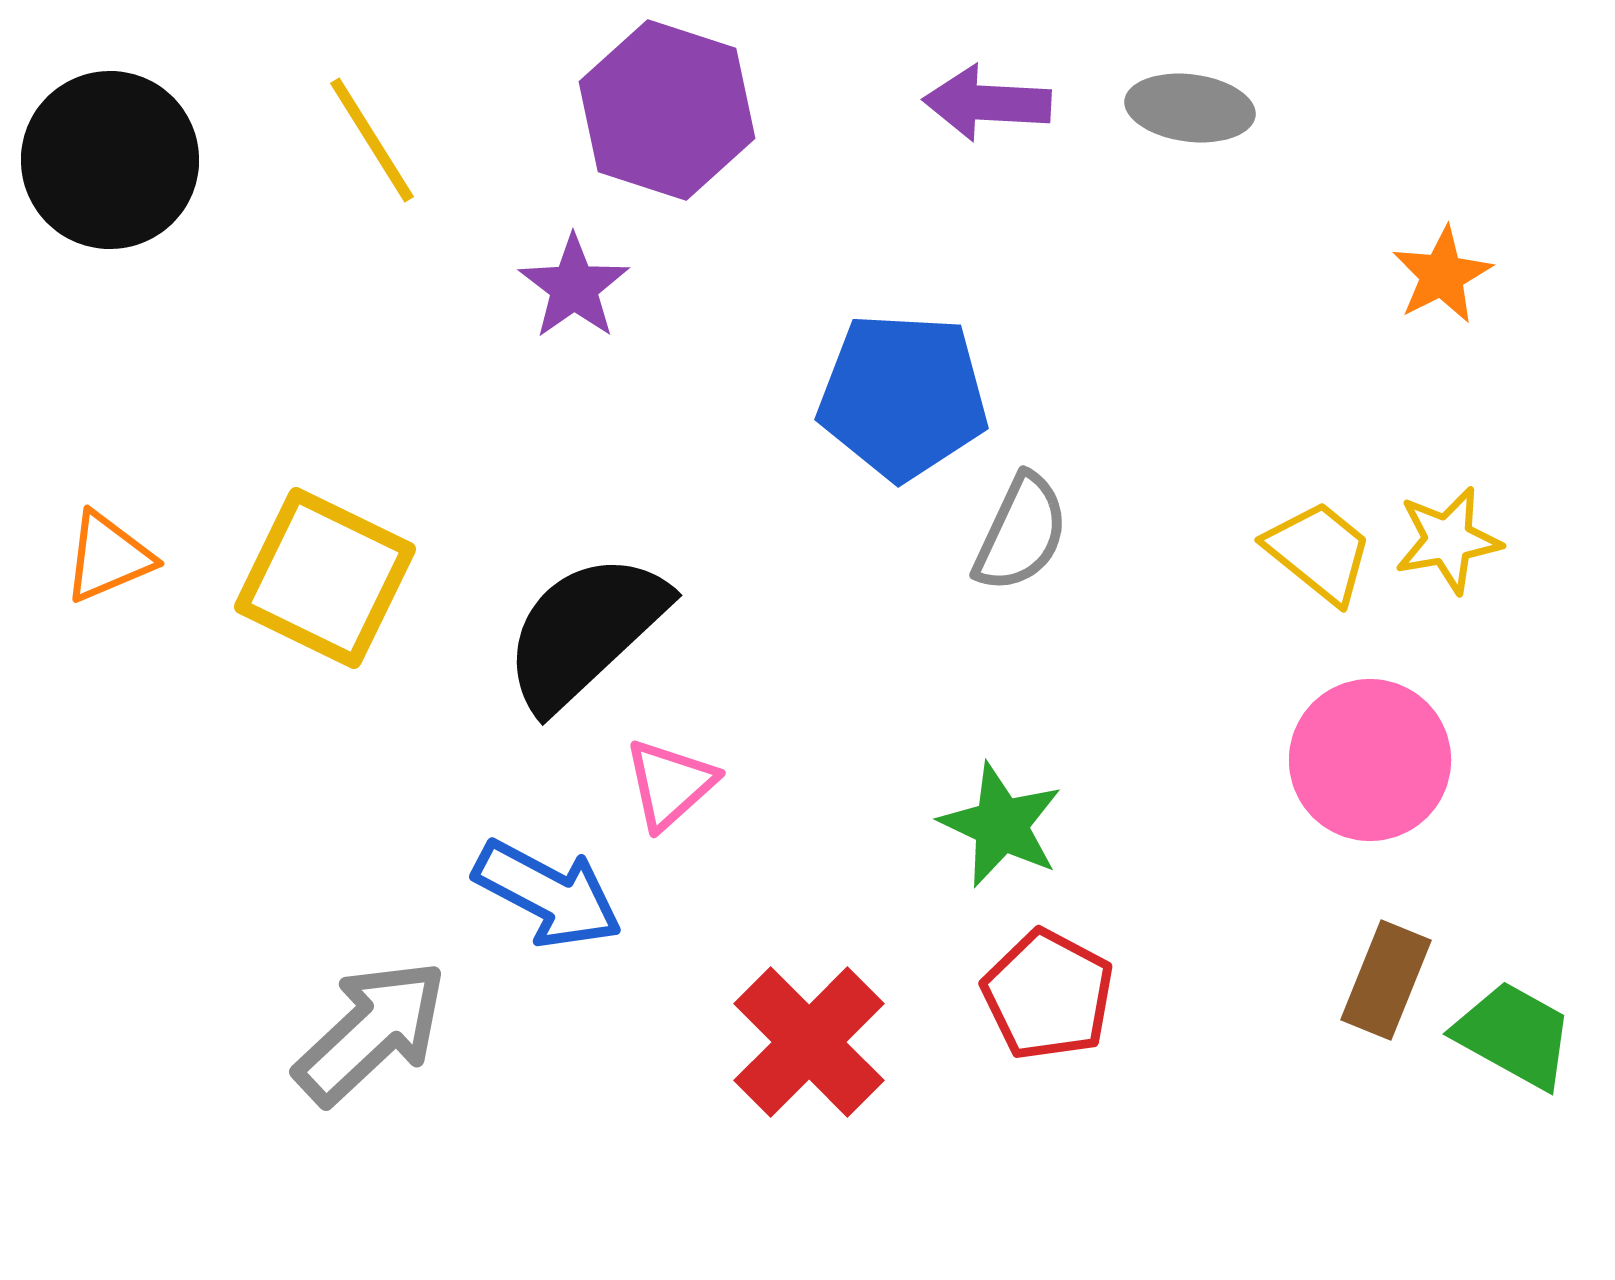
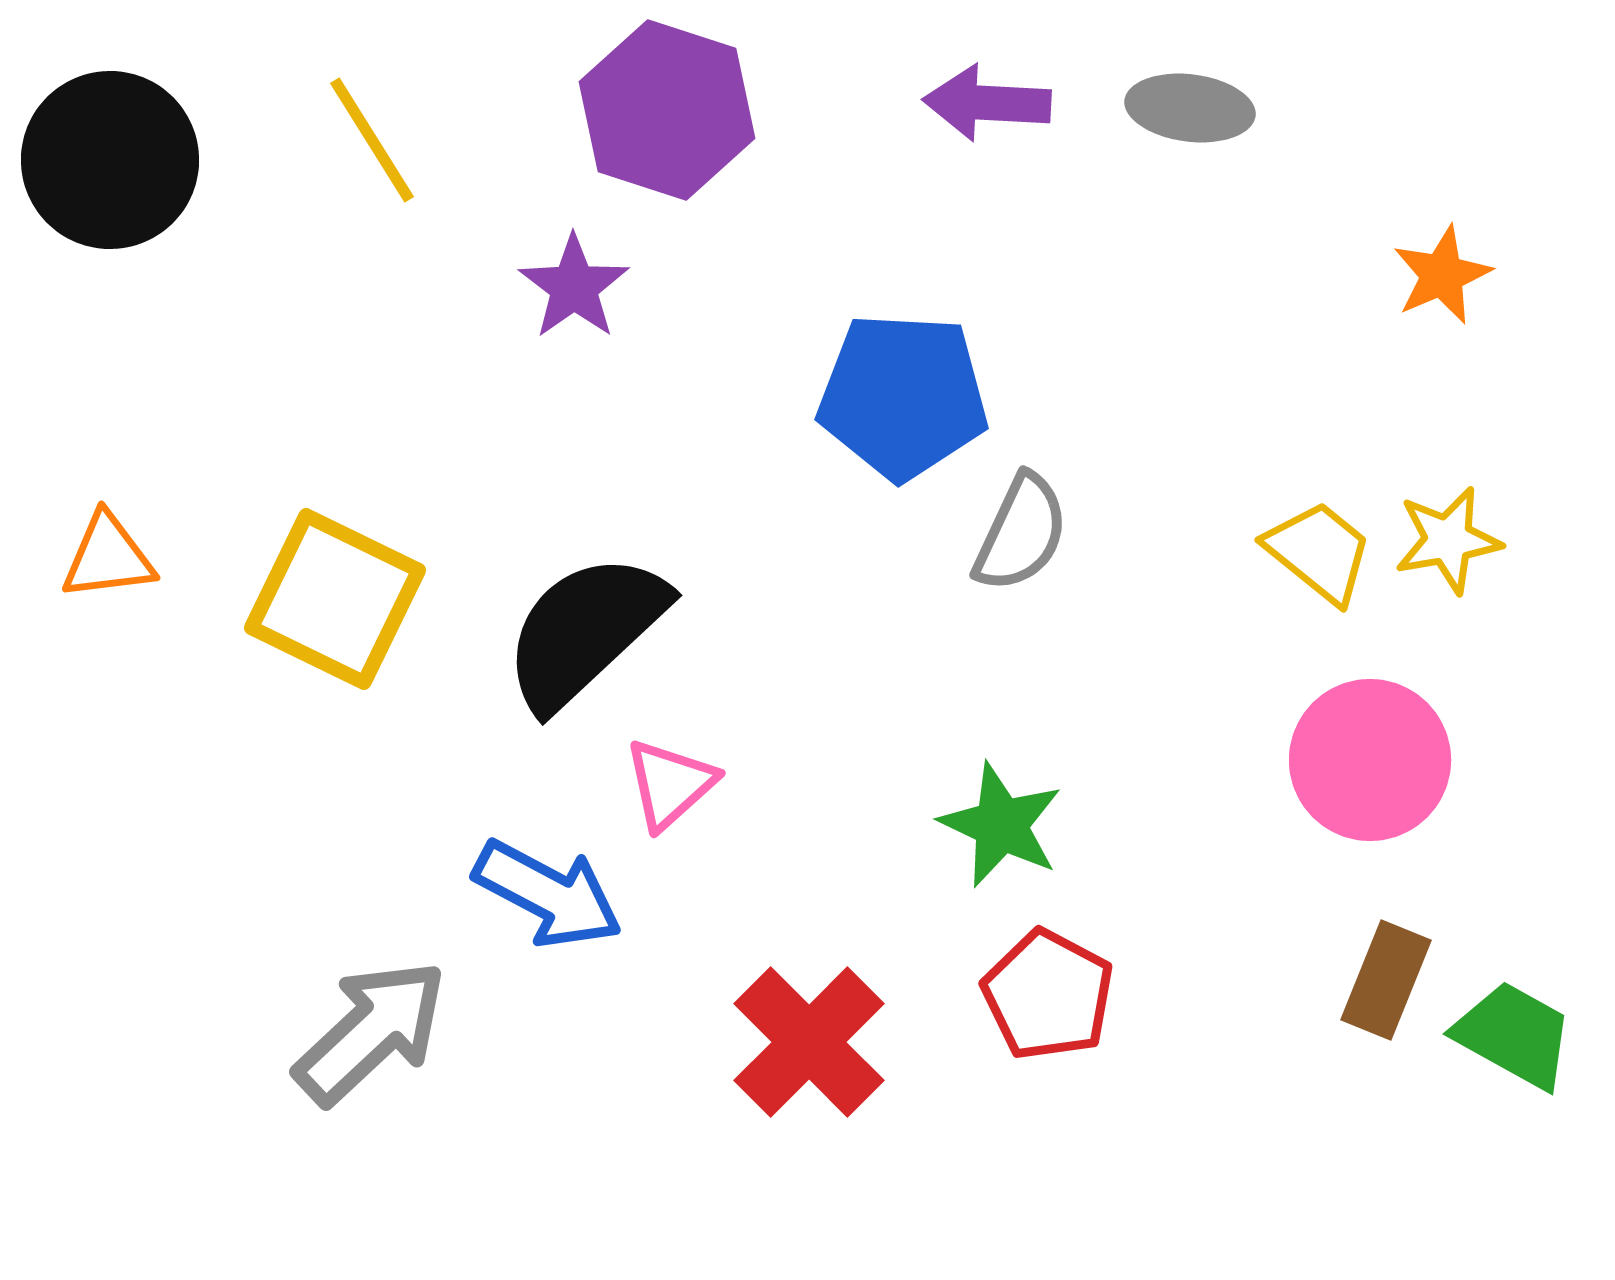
orange star: rotated 4 degrees clockwise
orange triangle: rotated 16 degrees clockwise
yellow square: moved 10 px right, 21 px down
